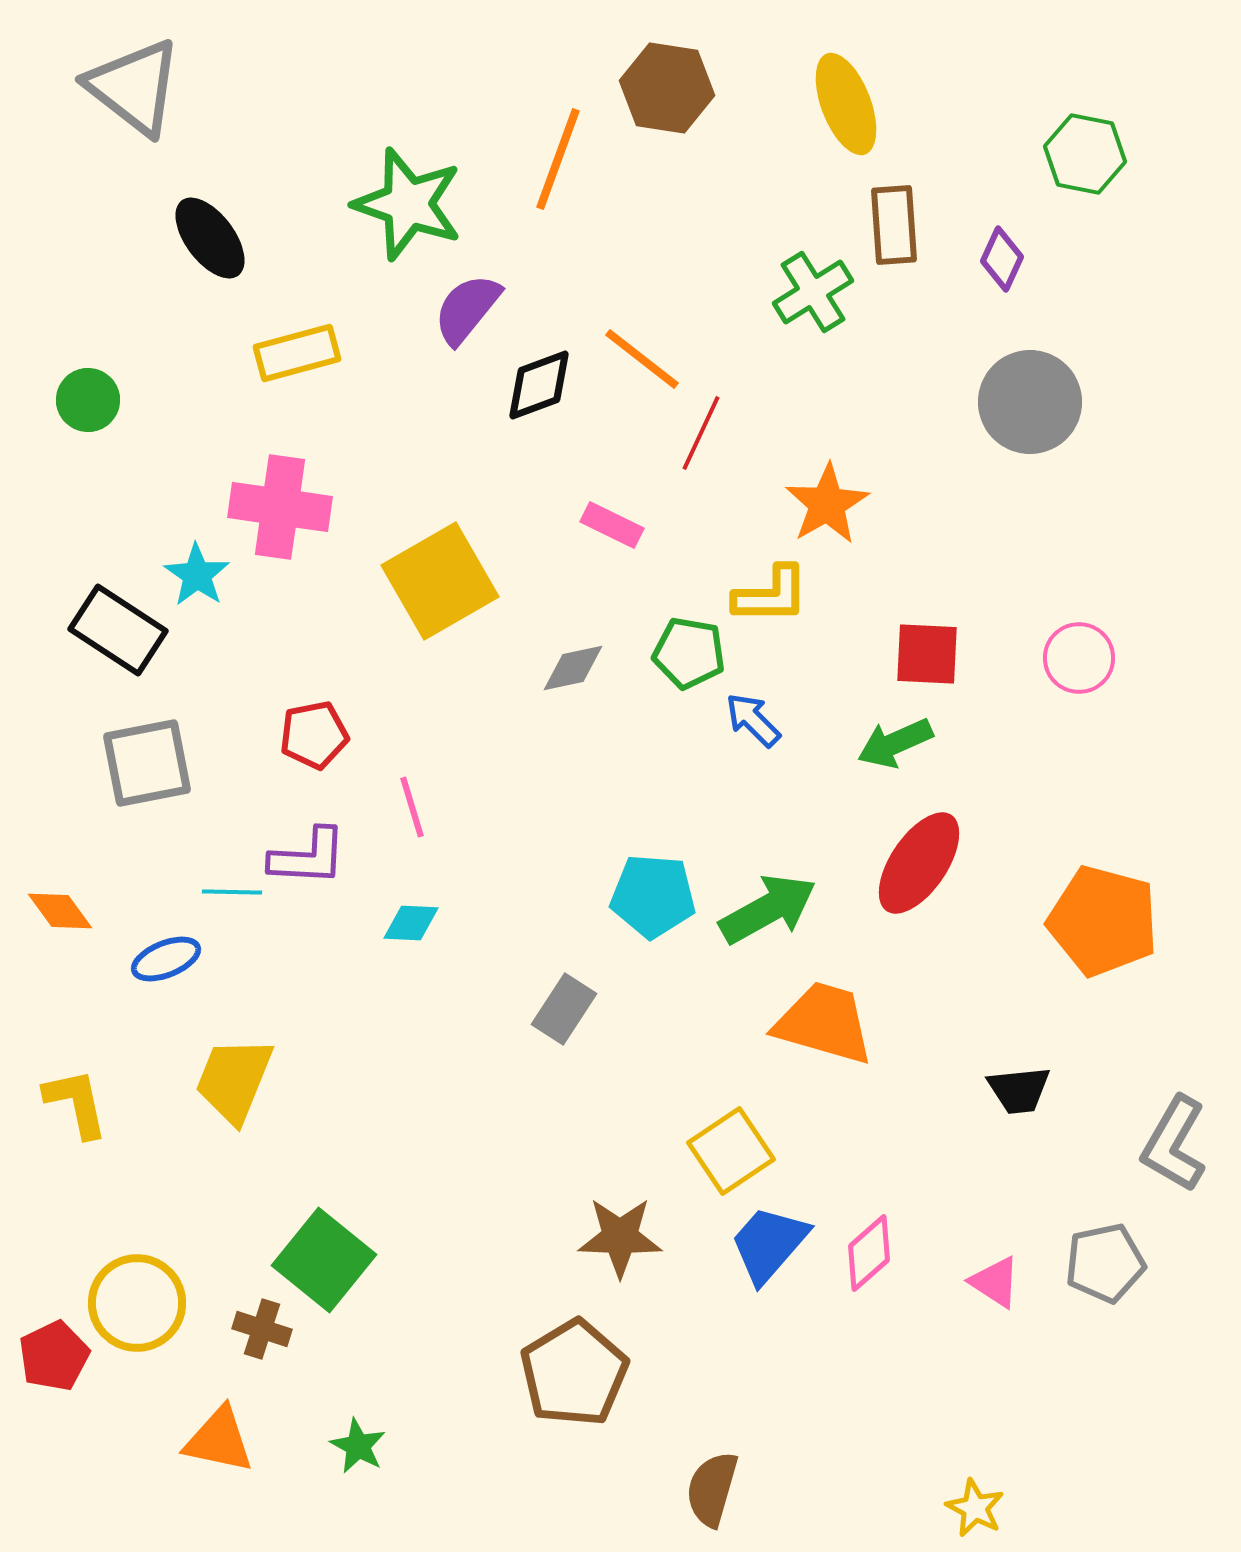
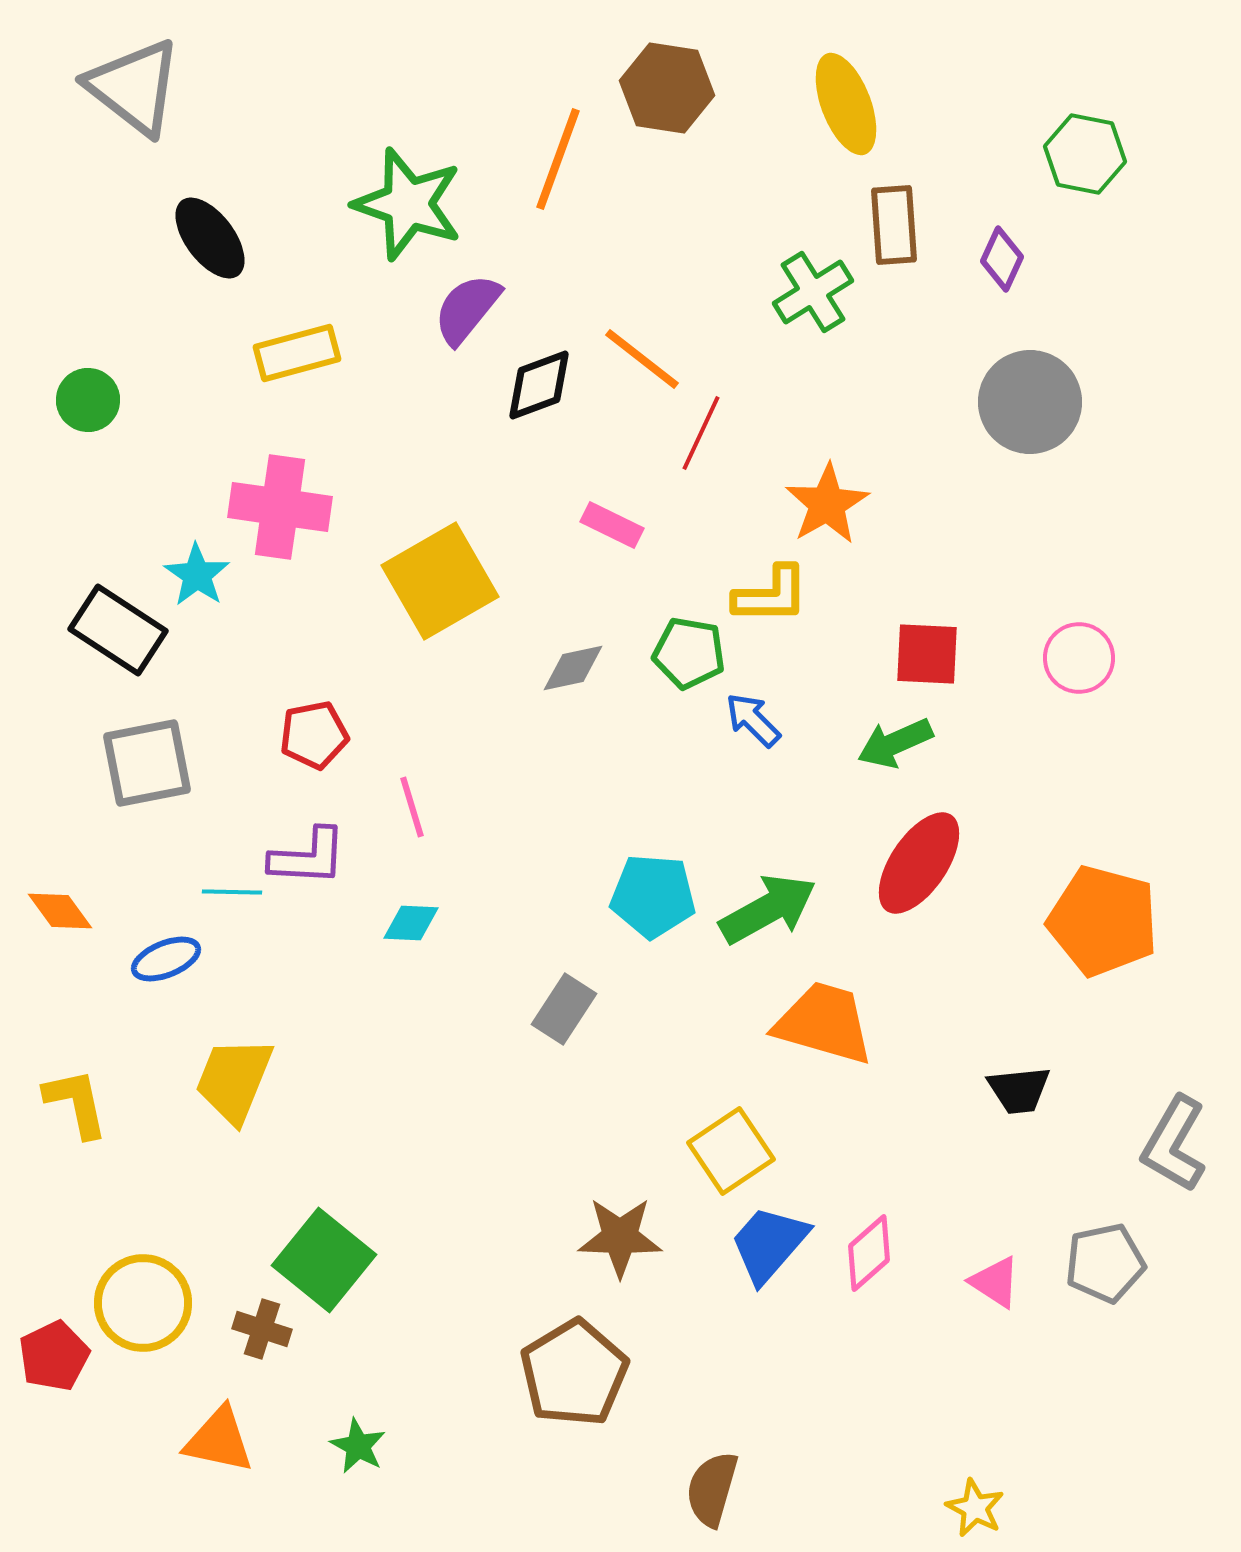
yellow circle at (137, 1303): moved 6 px right
